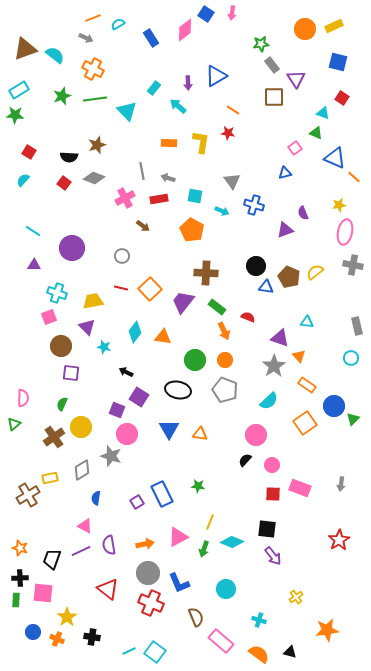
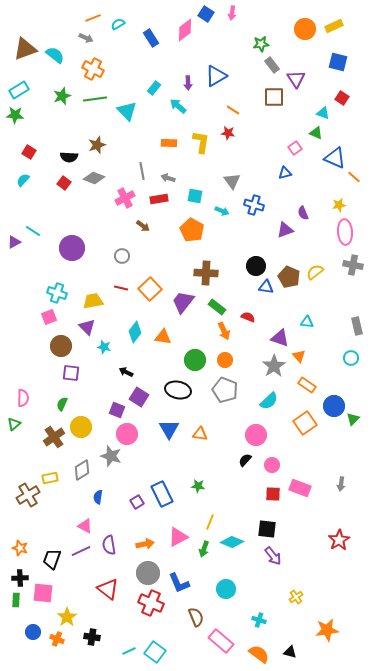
pink ellipse at (345, 232): rotated 15 degrees counterclockwise
purple triangle at (34, 265): moved 20 px left, 23 px up; rotated 32 degrees counterclockwise
blue semicircle at (96, 498): moved 2 px right, 1 px up
